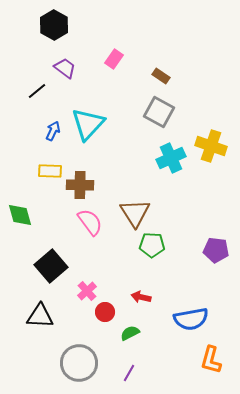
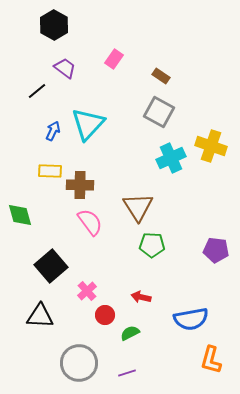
brown triangle: moved 3 px right, 6 px up
red circle: moved 3 px down
purple line: moved 2 px left; rotated 42 degrees clockwise
